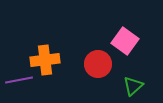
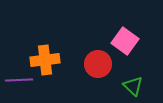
purple line: rotated 8 degrees clockwise
green triangle: rotated 35 degrees counterclockwise
